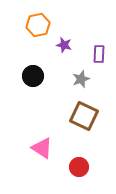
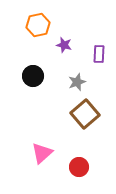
gray star: moved 4 px left, 3 px down
brown square: moved 1 px right, 2 px up; rotated 24 degrees clockwise
pink triangle: moved 5 px down; rotated 45 degrees clockwise
